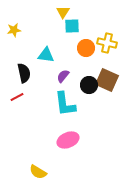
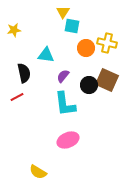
cyan square: rotated 14 degrees clockwise
